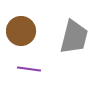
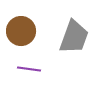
gray trapezoid: rotated 6 degrees clockwise
